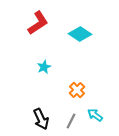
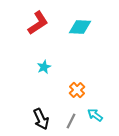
cyan diamond: moved 7 px up; rotated 30 degrees counterclockwise
